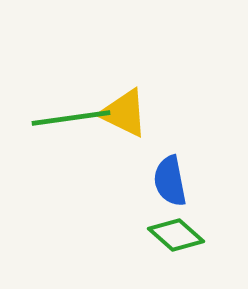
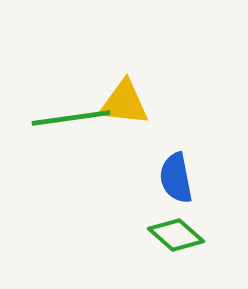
yellow triangle: moved 10 px up; rotated 20 degrees counterclockwise
blue semicircle: moved 6 px right, 3 px up
